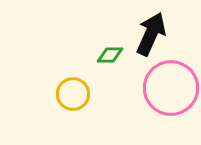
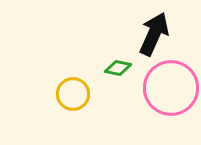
black arrow: moved 3 px right
green diamond: moved 8 px right, 13 px down; rotated 12 degrees clockwise
